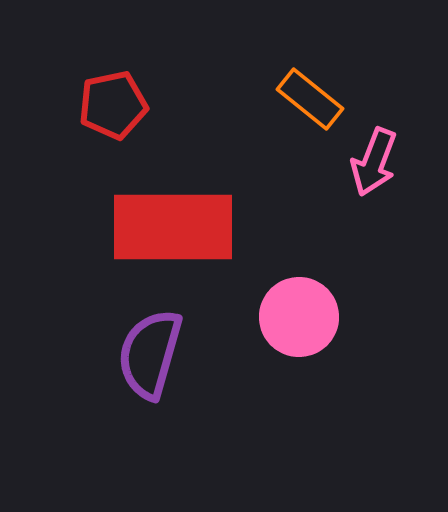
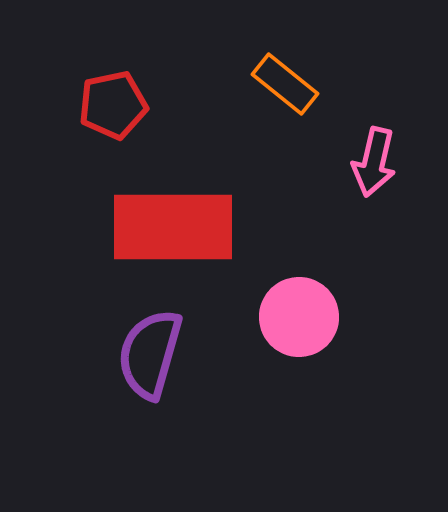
orange rectangle: moved 25 px left, 15 px up
pink arrow: rotated 8 degrees counterclockwise
